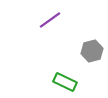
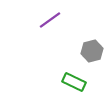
green rectangle: moved 9 px right
